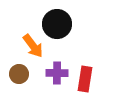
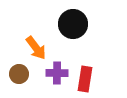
black circle: moved 16 px right
orange arrow: moved 3 px right, 2 px down
